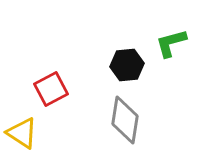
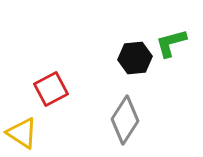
black hexagon: moved 8 px right, 7 px up
gray diamond: rotated 24 degrees clockwise
